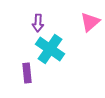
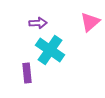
purple arrow: rotated 96 degrees counterclockwise
cyan cross: moved 1 px down
